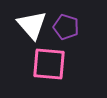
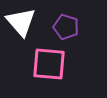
white triangle: moved 11 px left, 3 px up
